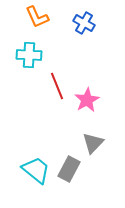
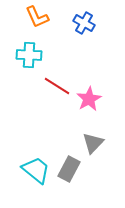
red line: rotated 36 degrees counterclockwise
pink star: moved 2 px right, 1 px up
